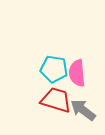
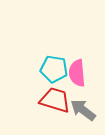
red trapezoid: moved 1 px left
